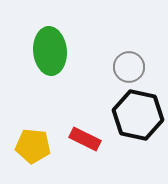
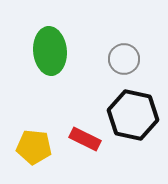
gray circle: moved 5 px left, 8 px up
black hexagon: moved 5 px left
yellow pentagon: moved 1 px right, 1 px down
